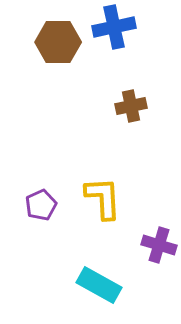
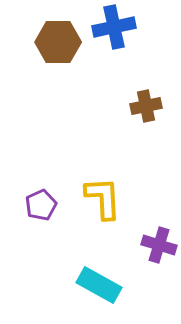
brown cross: moved 15 px right
